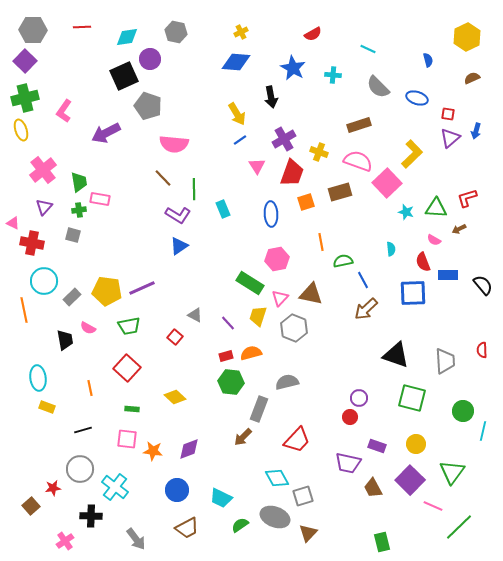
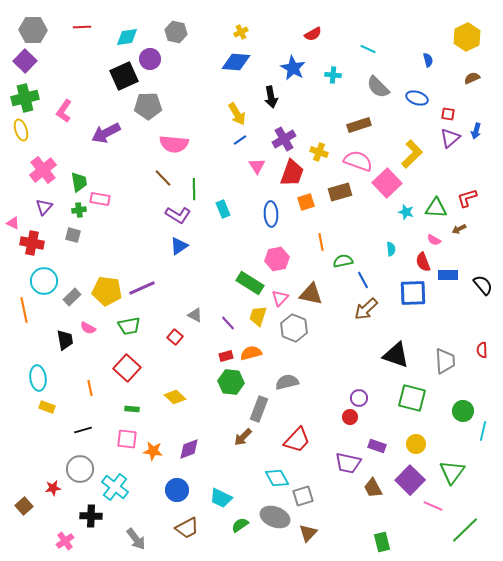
gray pentagon at (148, 106): rotated 20 degrees counterclockwise
brown square at (31, 506): moved 7 px left
green line at (459, 527): moved 6 px right, 3 px down
